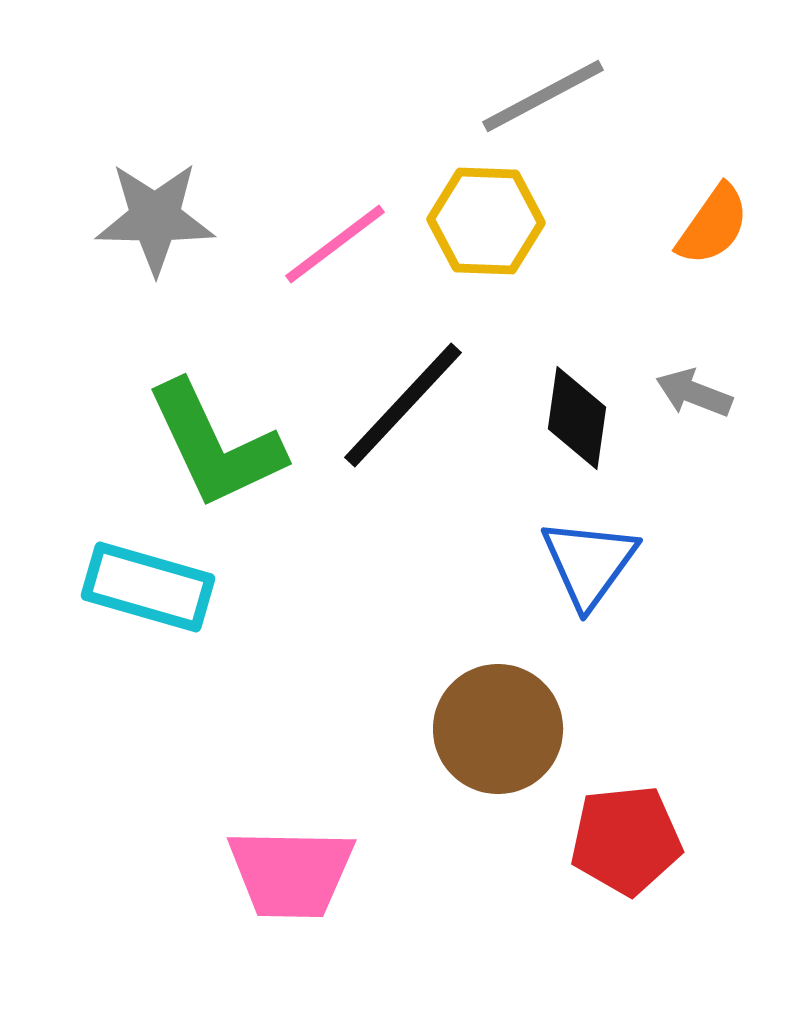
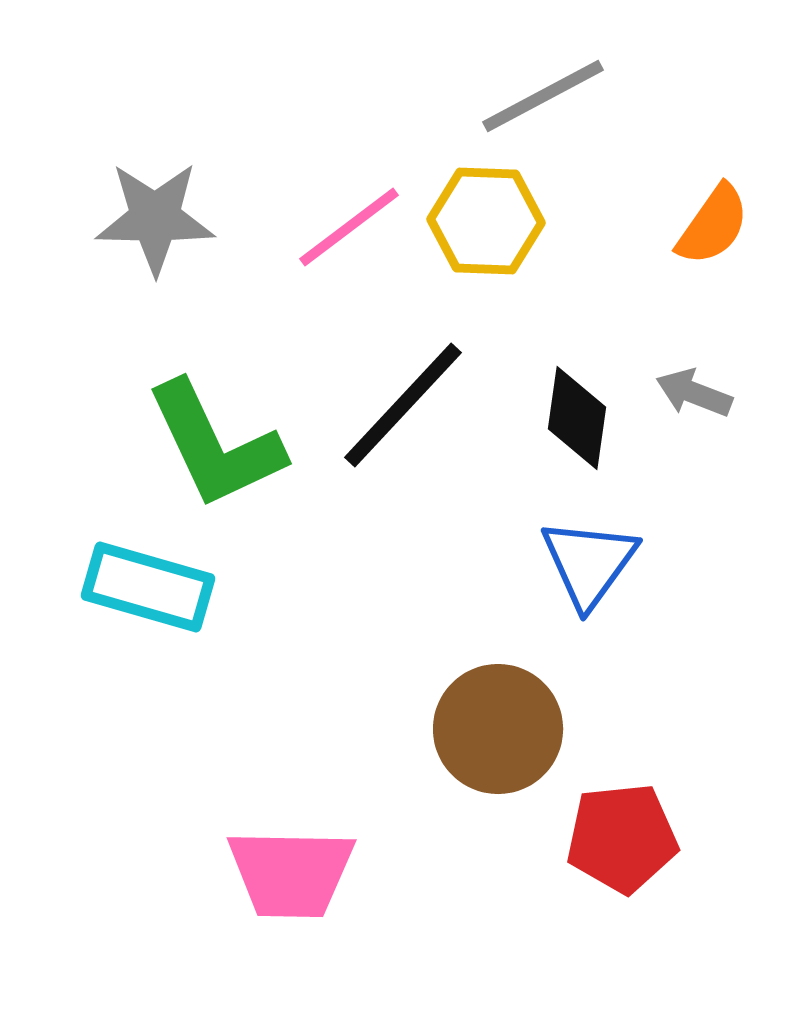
pink line: moved 14 px right, 17 px up
red pentagon: moved 4 px left, 2 px up
